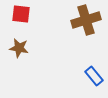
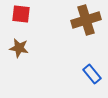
blue rectangle: moved 2 px left, 2 px up
